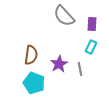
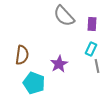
cyan rectangle: moved 2 px down
brown semicircle: moved 9 px left
gray line: moved 17 px right, 3 px up
